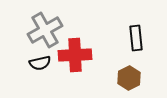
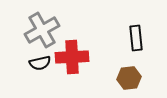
gray cross: moved 3 px left
red cross: moved 3 px left, 2 px down
brown hexagon: rotated 20 degrees clockwise
